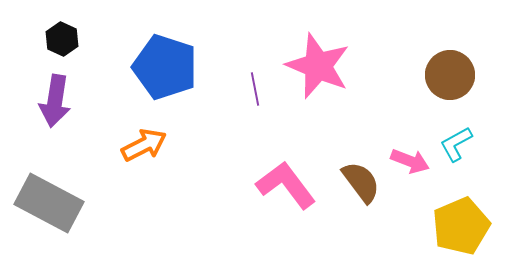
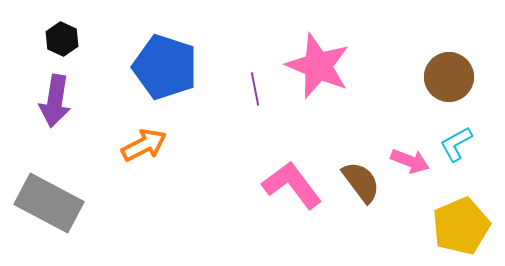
brown circle: moved 1 px left, 2 px down
pink L-shape: moved 6 px right
